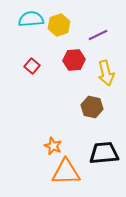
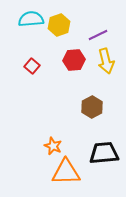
yellow arrow: moved 12 px up
brown hexagon: rotated 20 degrees clockwise
